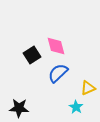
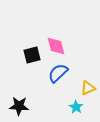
black square: rotated 18 degrees clockwise
black star: moved 2 px up
